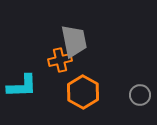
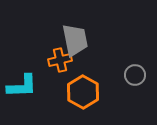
gray trapezoid: moved 1 px right, 1 px up
gray circle: moved 5 px left, 20 px up
